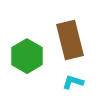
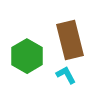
cyan L-shape: moved 7 px left, 7 px up; rotated 45 degrees clockwise
